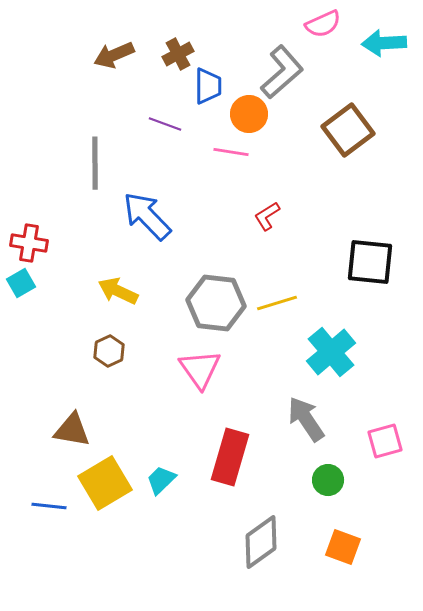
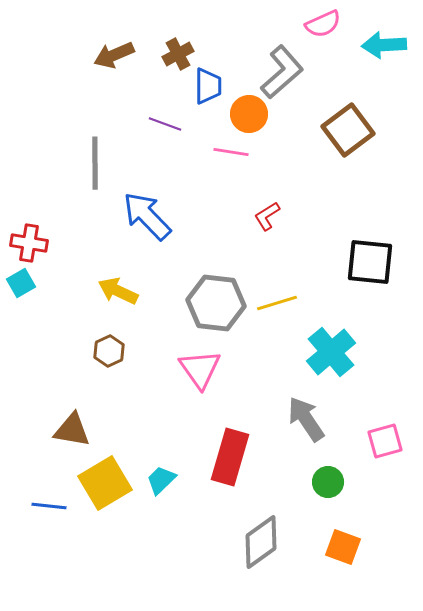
cyan arrow: moved 2 px down
green circle: moved 2 px down
